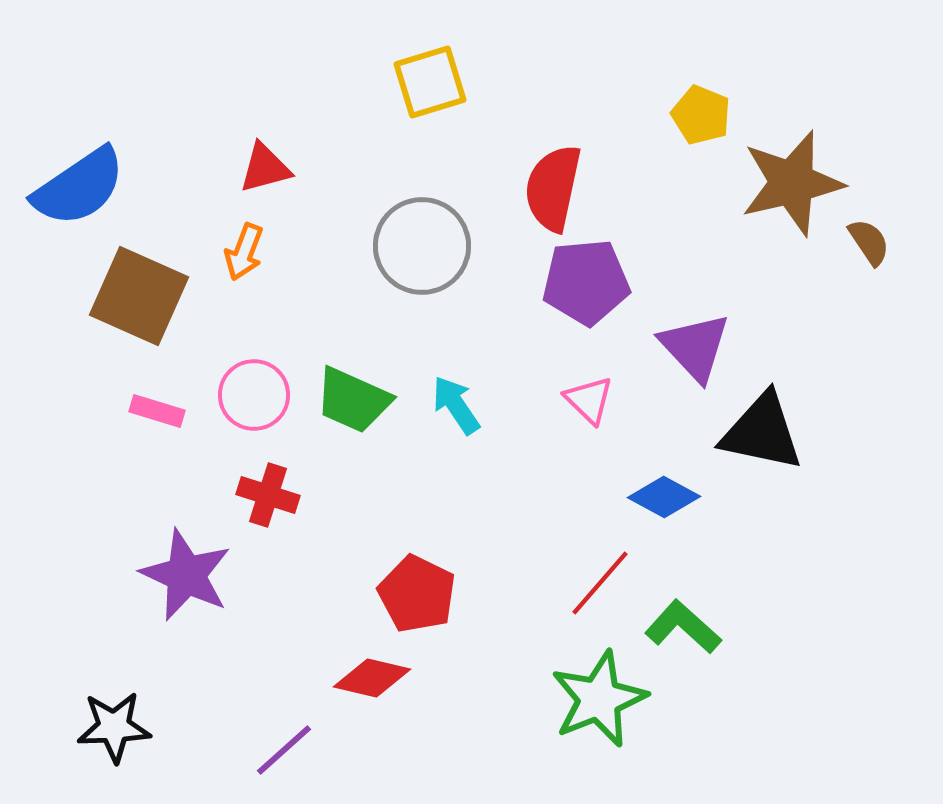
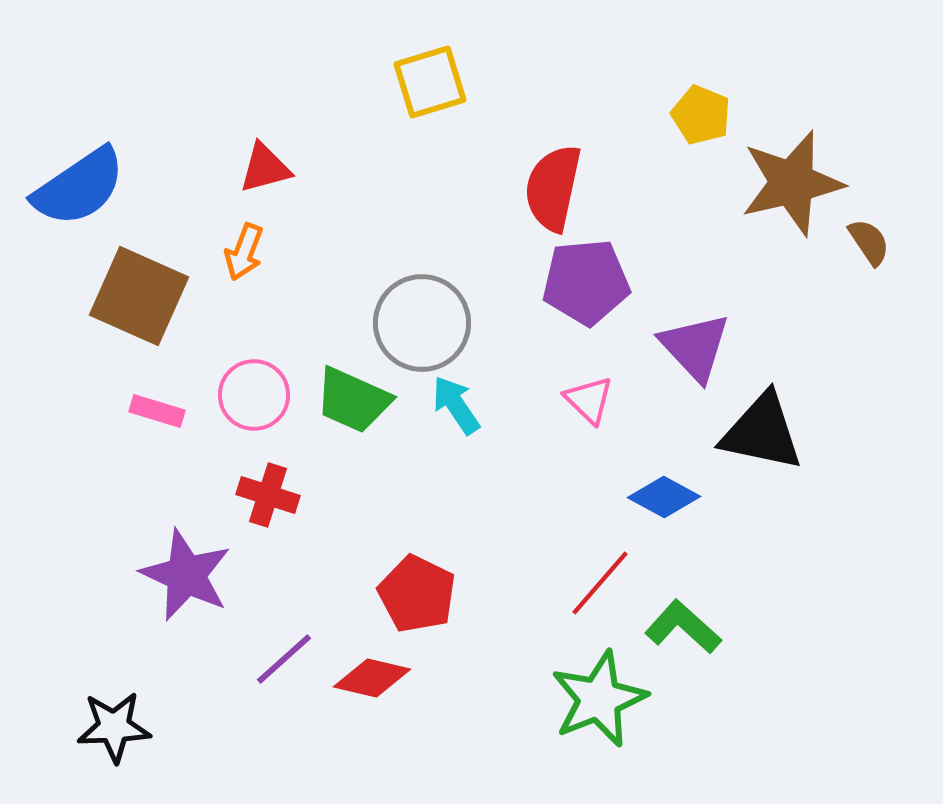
gray circle: moved 77 px down
purple line: moved 91 px up
